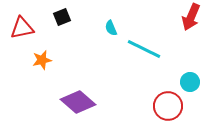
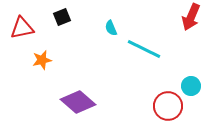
cyan circle: moved 1 px right, 4 px down
